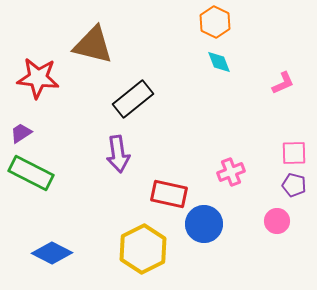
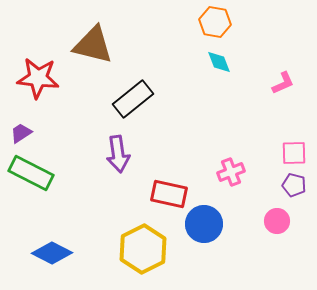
orange hexagon: rotated 16 degrees counterclockwise
